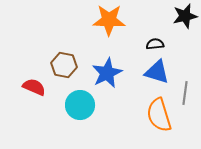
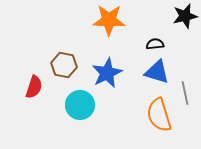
red semicircle: rotated 85 degrees clockwise
gray line: rotated 20 degrees counterclockwise
